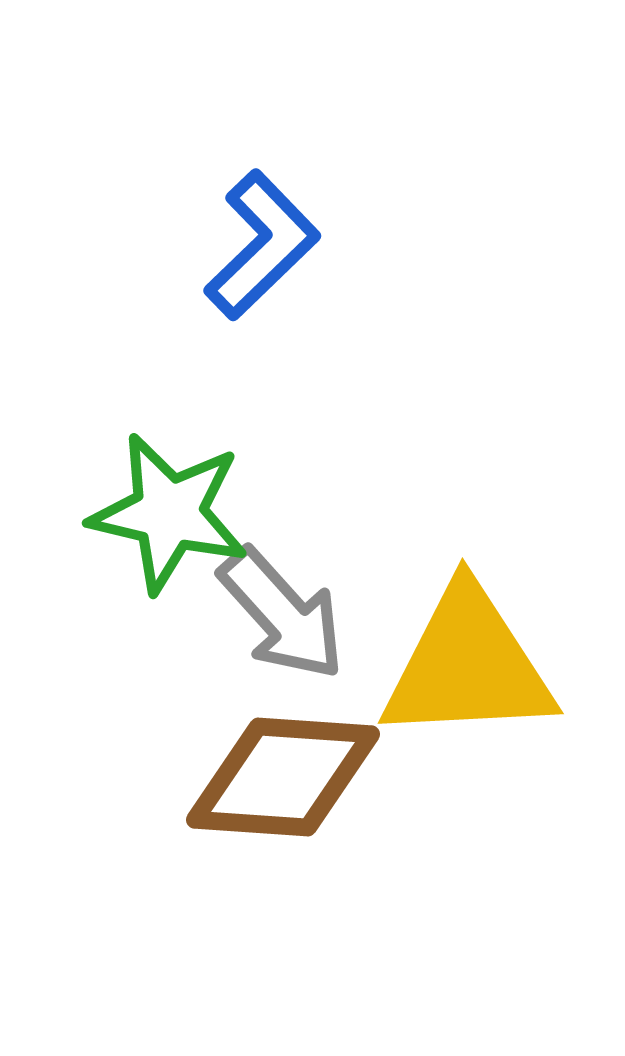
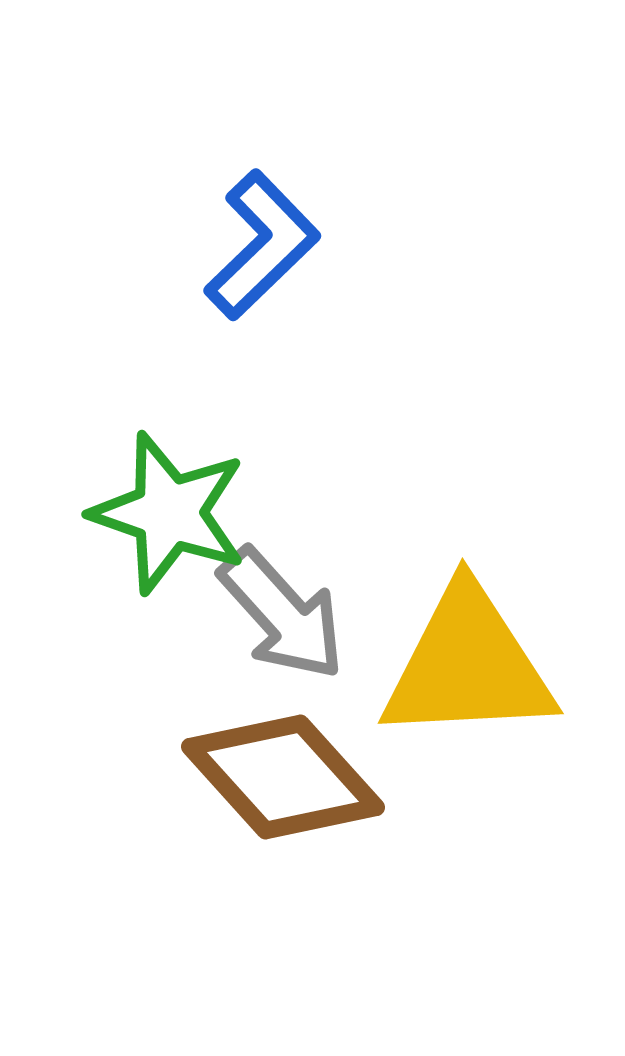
green star: rotated 6 degrees clockwise
brown diamond: rotated 44 degrees clockwise
